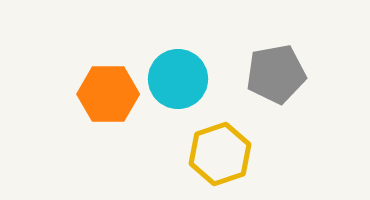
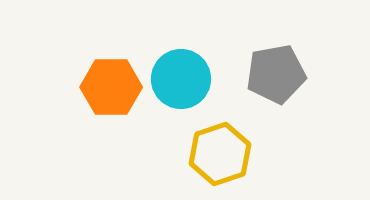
cyan circle: moved 3 px right
orange hexagon: moved 3 px right, 7 px up
